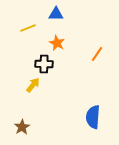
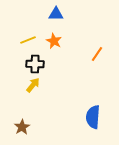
yellow line: moved 12 px down
orange star: moved 3 px left, 2 px up
black cross: moved 9 px left
